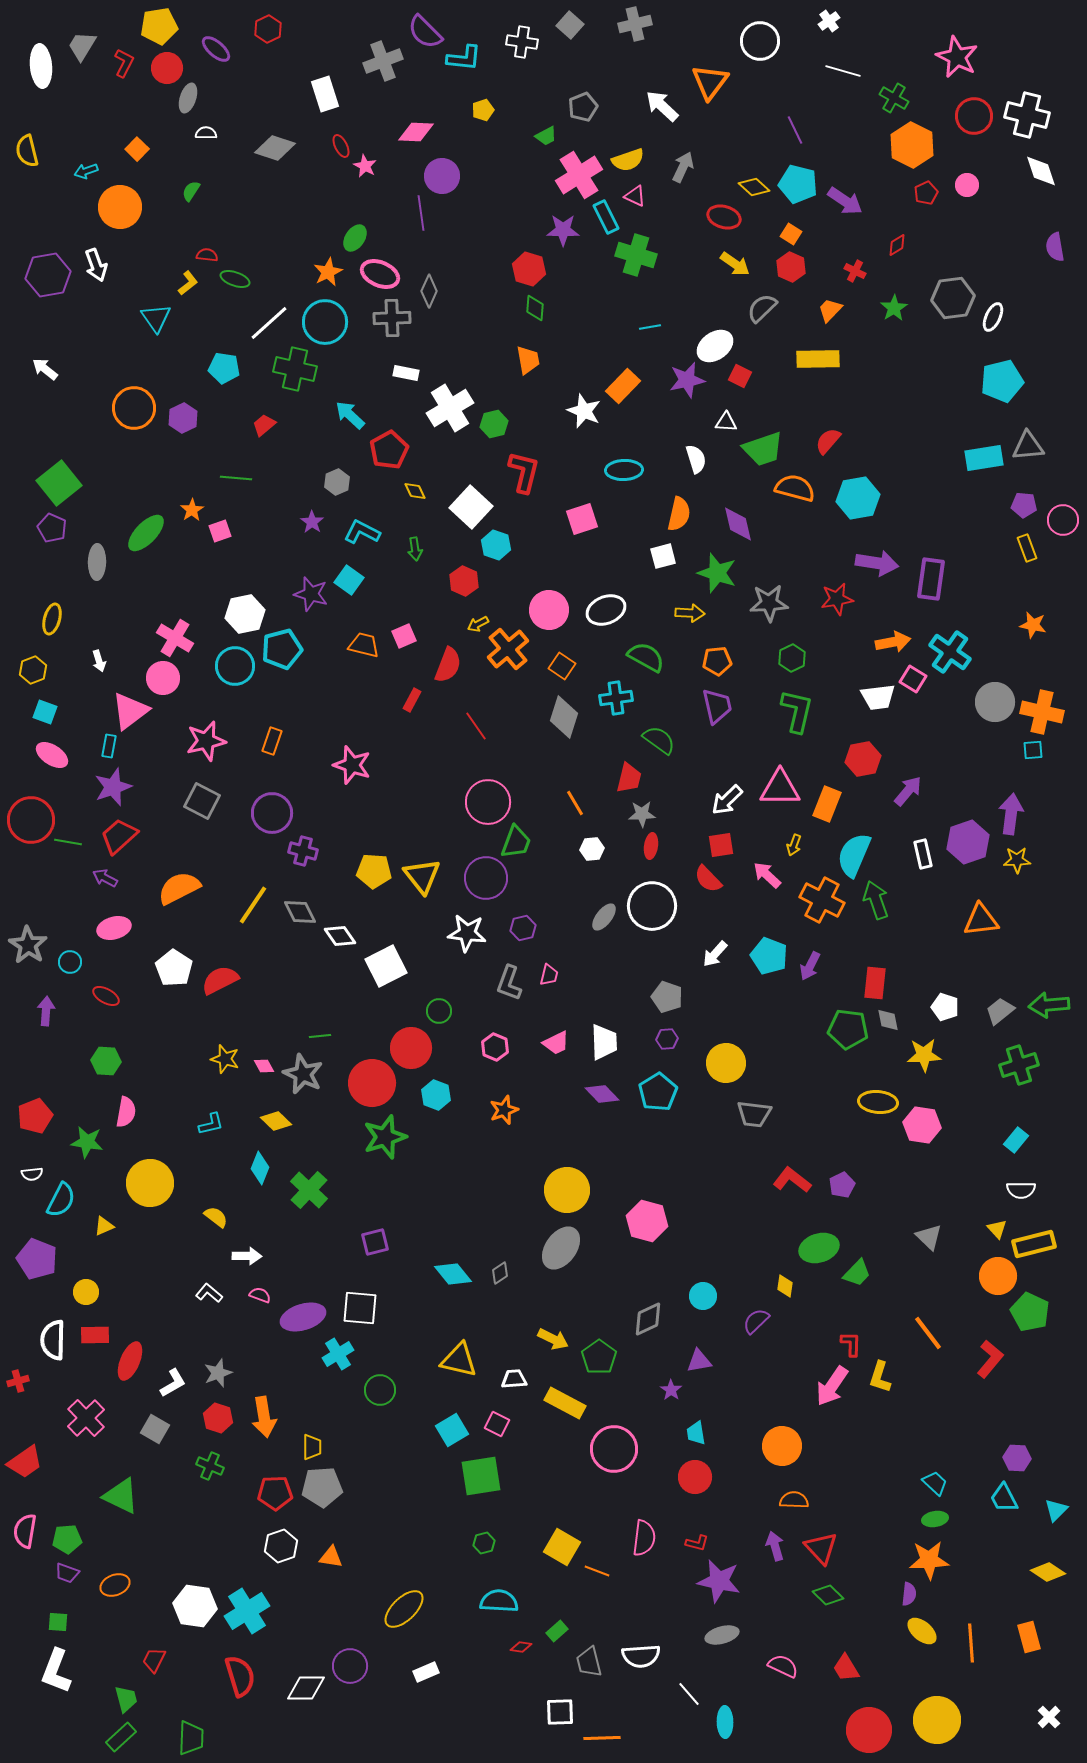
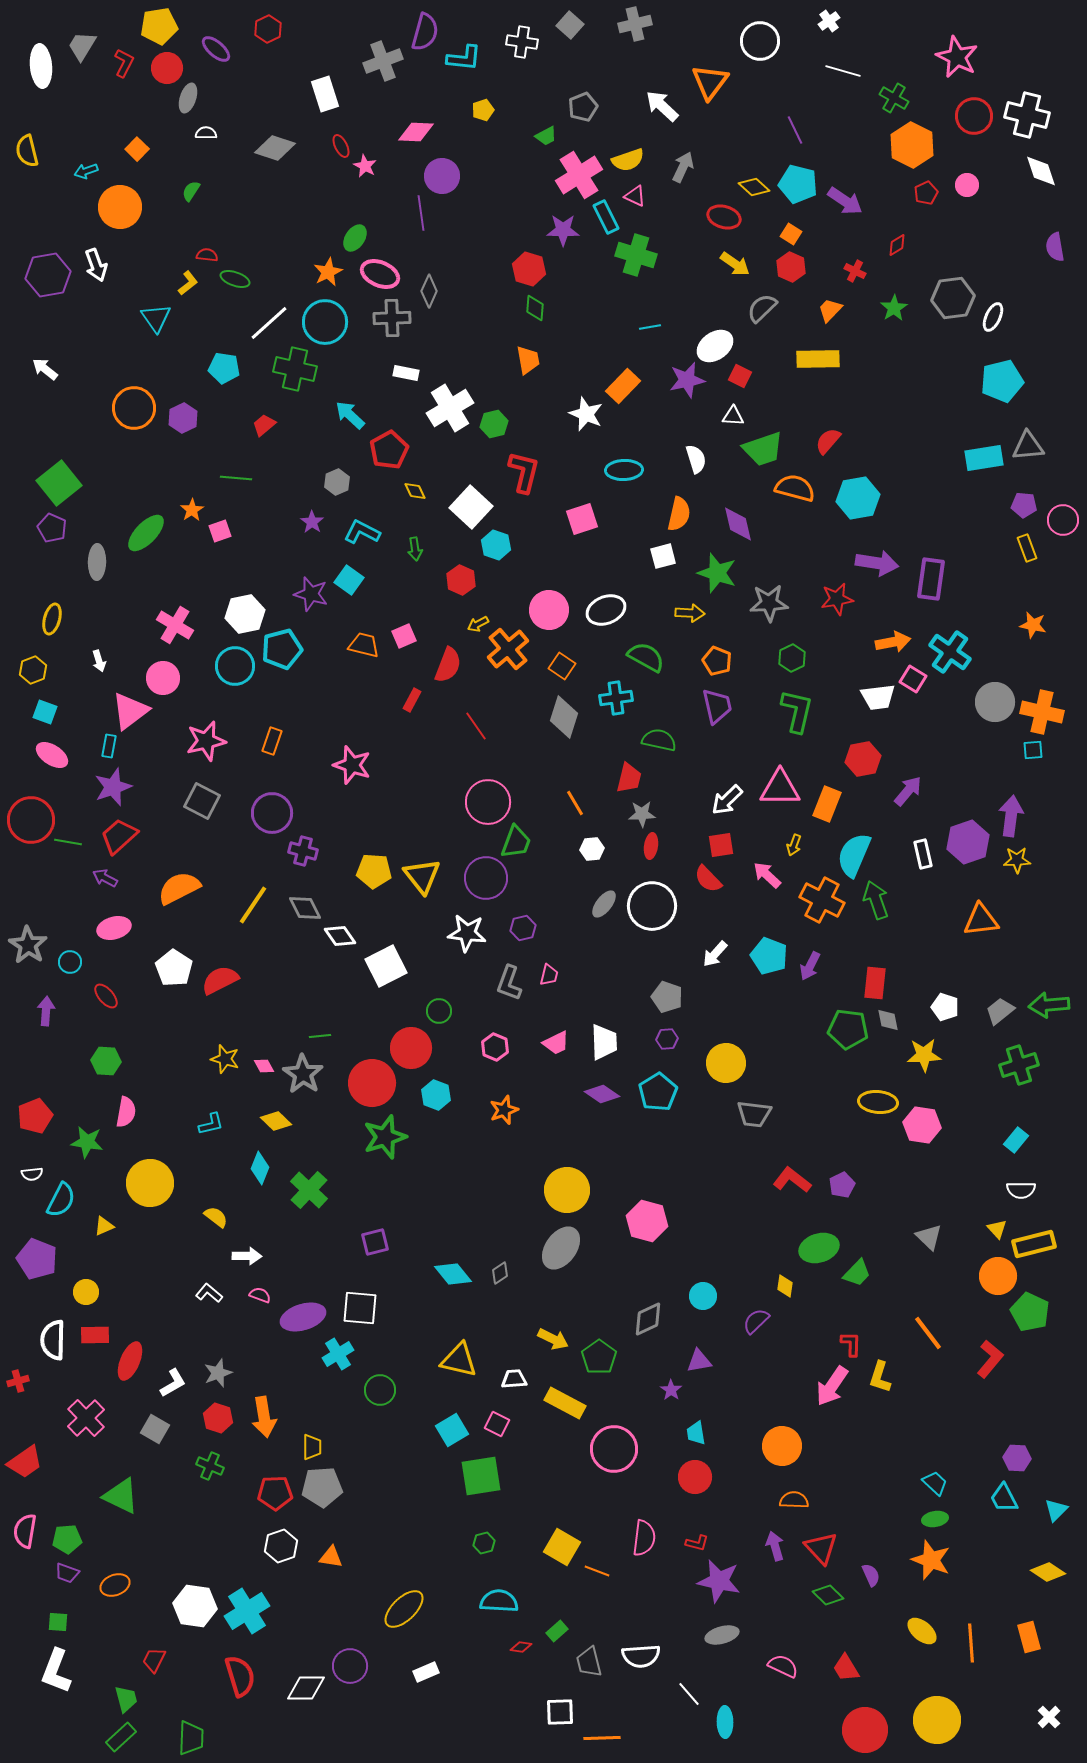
purple semicircle at (425, 32): rotated 120 degrees counterclockwise
white star at (584, 411): moved 2 px right, 3 px down
white triangle at (726, 422): moved 7 px right, 6 px up
red hexagon at (464, 581): moved 3 px left, 1 px up
pink cross at (175, 638): moved 13 px up
orange pentagon at (717, 661): rotated 28 degrees clockwise
green semicircle at (659, 740): rotated 24 degrees counterclockwise
purple arrow at (1011, 814): moved 2 px down
gray diamond at (300, 912): moved 5 px right, 4 px up
gray ellipse at (604, 917): moved 13 px up
red ellipse at (106, 996): rotated 20 degrees clockwise
gray star at (303, 1074): rotated 9 degrees clockwise
purple diamond at (602, 1094): rotated 12 degrees counterclockwise
orange star at (929, 1560): moved 2 px right; rotated 24 degrees clockwise
purple semicircle at (909, 1594): moved 38 px left, 19 px up; rotated 30 degrees counterclockwise
red circle at (869, 1730): moved 4 px left
